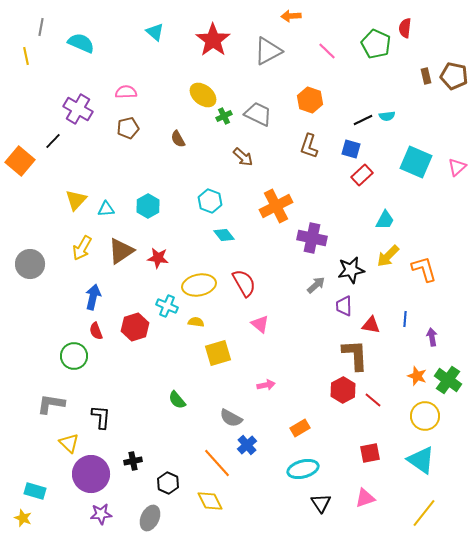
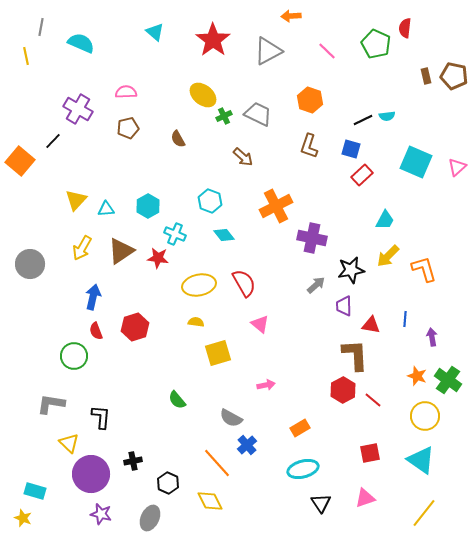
cyan cross at (167, 306): moved 8 px right, 72 px up
purple star at (101, 514): rotated 20 degrees clockwise
